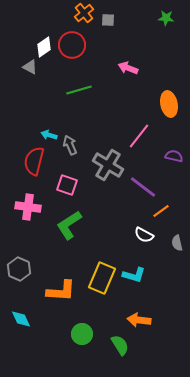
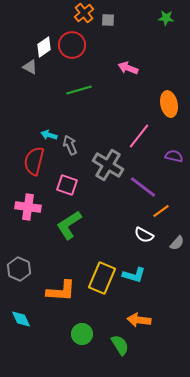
gray semicircle: rotated 126 degrees counterclockwise
